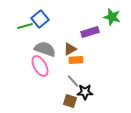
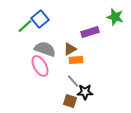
green star: moved 3 px right
green line: rotated 28 degrees counterclockwise
